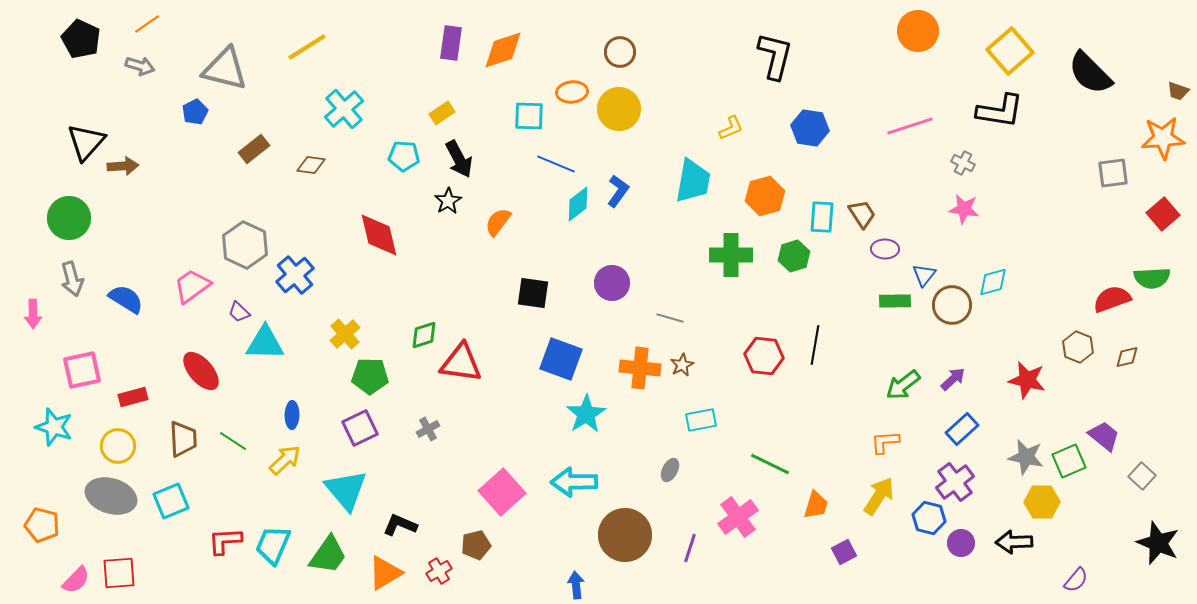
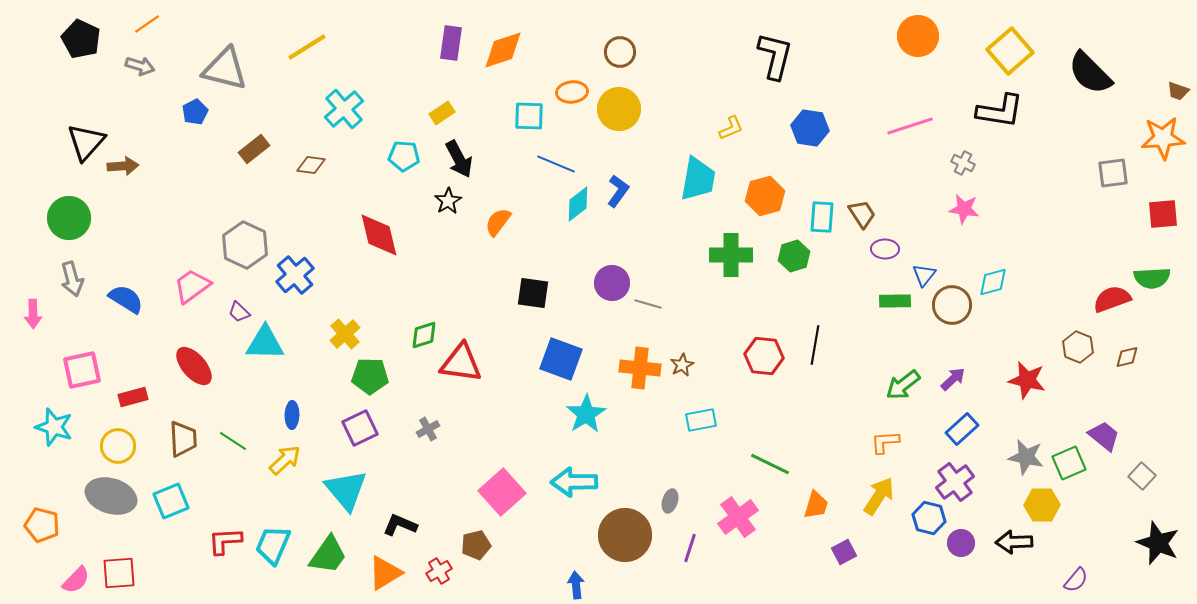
orange circle at (918, 31): moved 5 px down
cyan trapezoid at (693, 181): moved 5 px right, 2 px up
red square at (1163, 214): rotated 36 degrees clockwise
gray line at (670, 318): moved 22 px left, 14 px up
red ellipse at (201, 371): moved 7 px left, 5 px up
green square at (1069, 461): moved 2 px down
gray ellipse at (670, 470): moved 31 px down; rotated 10 degrees counterclockwise
yellow hexagon at (1042, 502): moved 3 px down
